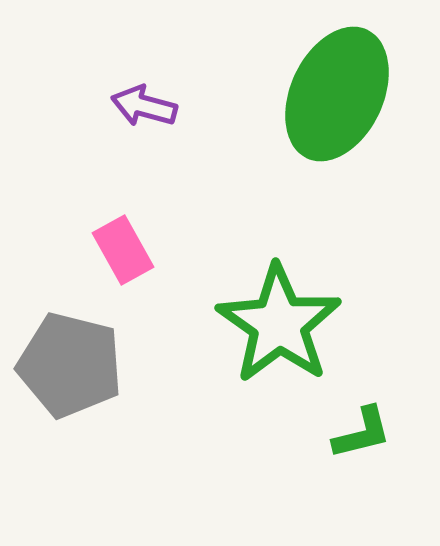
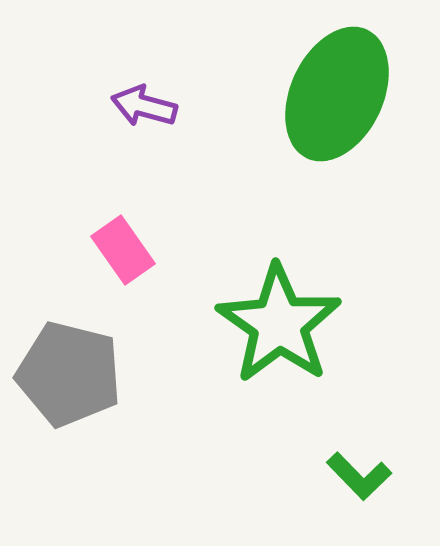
pink rectangle: rotated 6 degrees counterclockwise
gray pentagon: moved 1 px left, 9 px down
green L-shape: moved 3 px left, 43 px down; rotated 60 degrees clockwise
